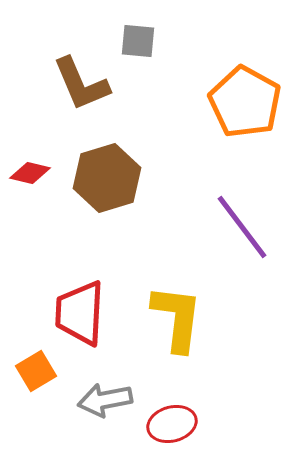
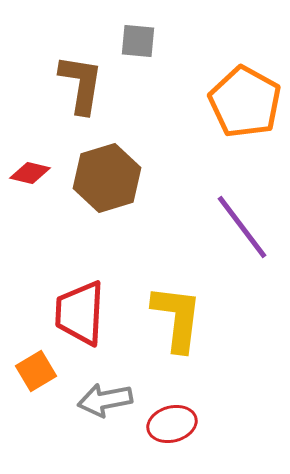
brown L-shape: rotated 148 degrees counterclockwise
